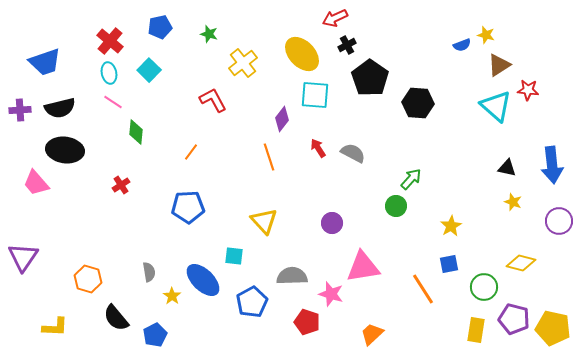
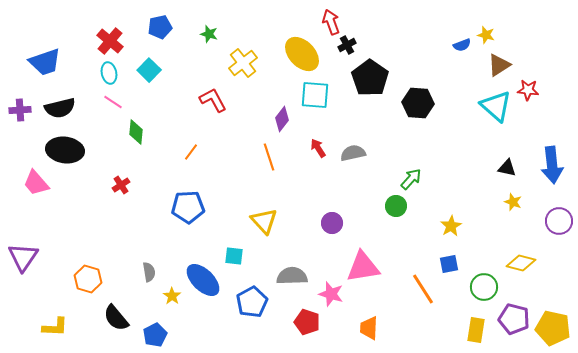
red arrow at (335, 18): moved 4 px left, 4 px down; rotated 95 degrees clockwise
gray semicircle at (353, 153): rotated 40 degrees counterclockwise
orange trapezoid at (372, 334): moved 3 px left, 6 px up; rotated 45 degrees counterclockwise
